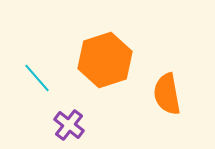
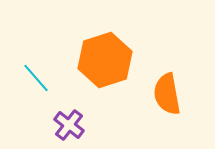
cyan line: moved 1 px left
